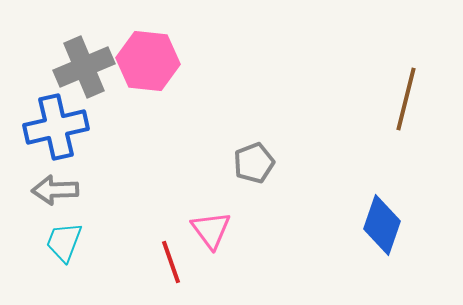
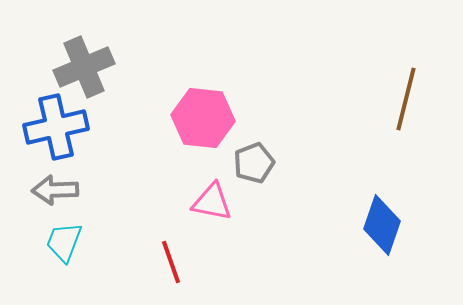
pink hexagon: moved 55 px right, 57 px down
pink triangle: moved 1 px right, 28 px up; rotated 42 degrees counterclockwise
